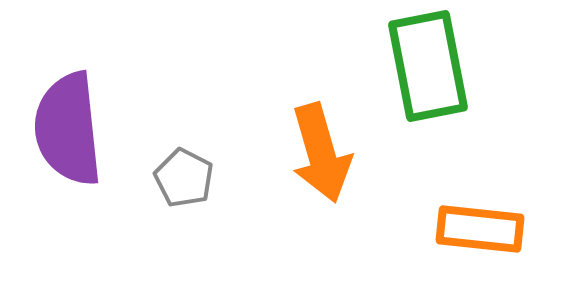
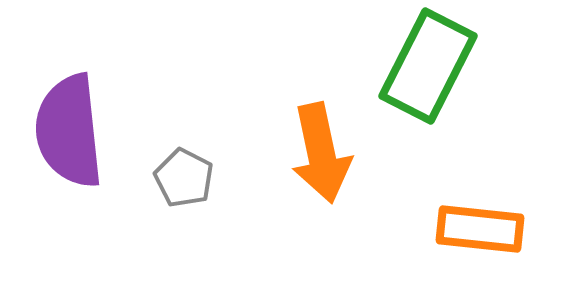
green rectangle: rotated 38 degrees clockwise
purple semicircle: moved 1 px right, 2 px down
orange arrow: rotated 4 degrees clockwise
